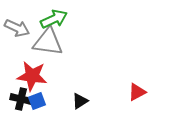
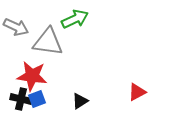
green arrow: moved 21 px right
gray arrow: moved 1 px left, 1 px up
blue square: moved 2 px up
